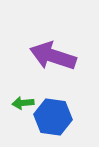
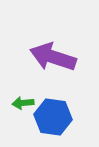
purple arrow: moved 1 px down
